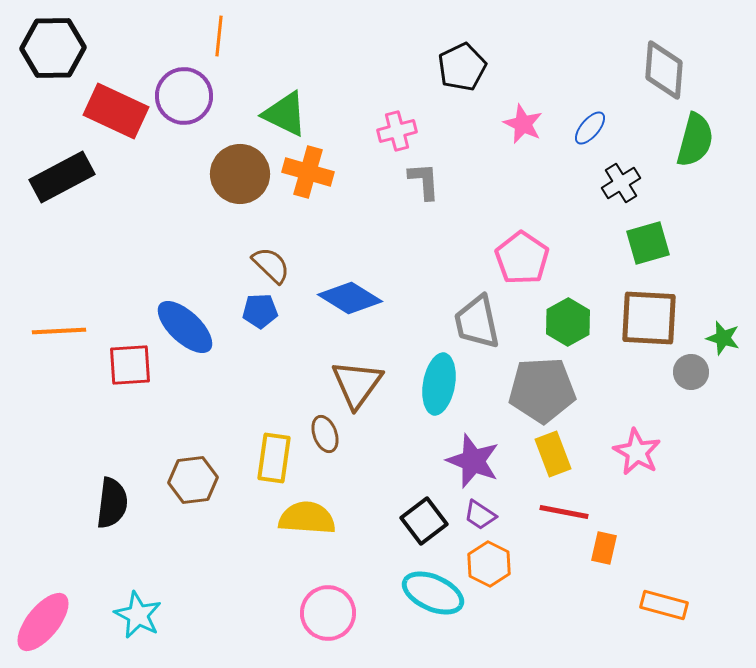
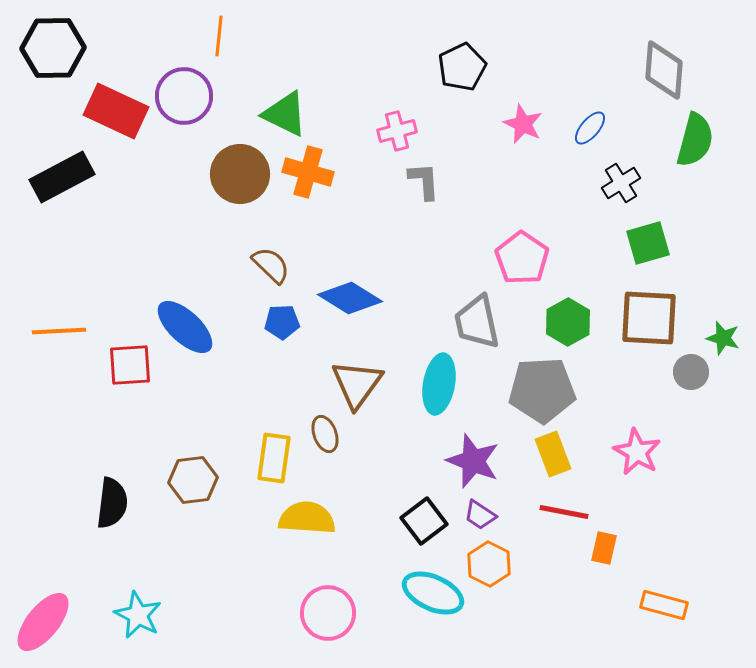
blue pentagon at (260, 311): moved 22 px right, 11 px down
